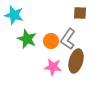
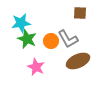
cyan star: moved 7 px right, 8 px down; rotated 24 degrees counterclockwise
gray L-shape: rotated 65 degrees counterclockwise
brown ellipse: moved 2 px right; rotated 50 degrees clockwise
pink star: moved 17 px left; rotated 18 degrees clockwise
